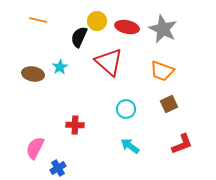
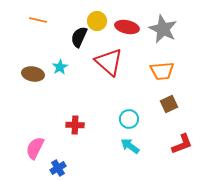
orange trapezoid: rotated 25 degrees counterclockwise
cyan circle: moved 3 px right, 10 px down
